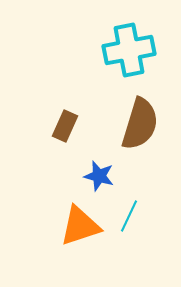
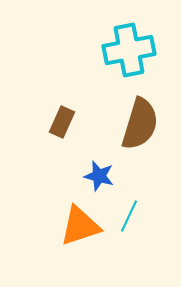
brown rectangle: moved 3 px left, 4 px up
